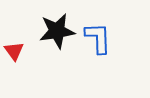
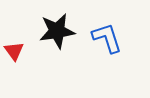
blue L-shape: moved 9 px right; rotated 16 degrees counterclockwise
